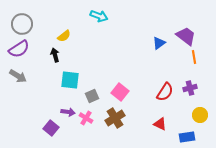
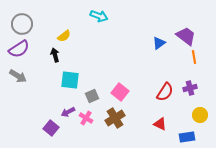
purple arrow: rotated 144 degrees clockwise
